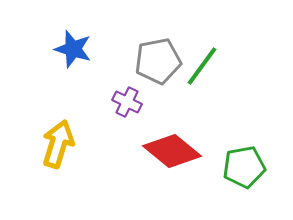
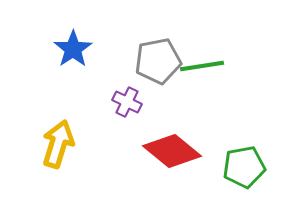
blue star: rotated 21 degrees clockwise
green line: rotated 45 degrees clockwise
